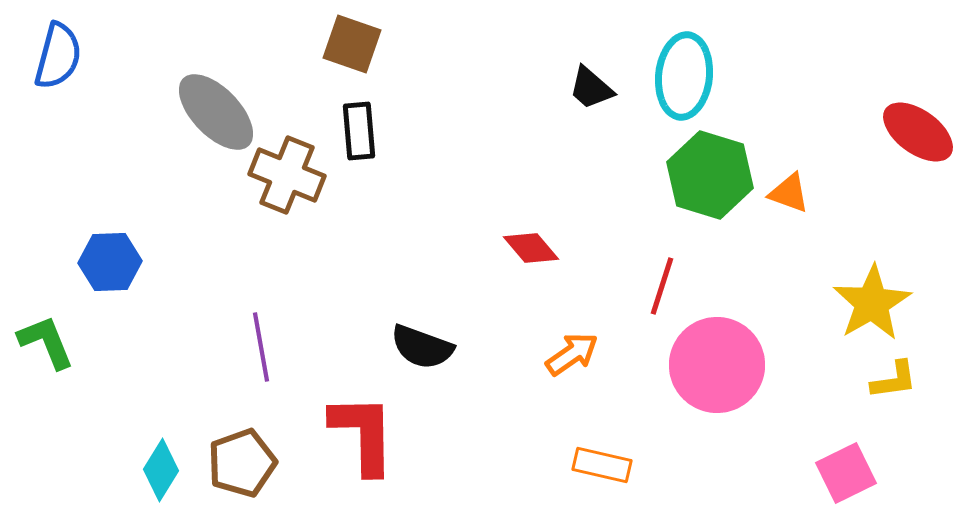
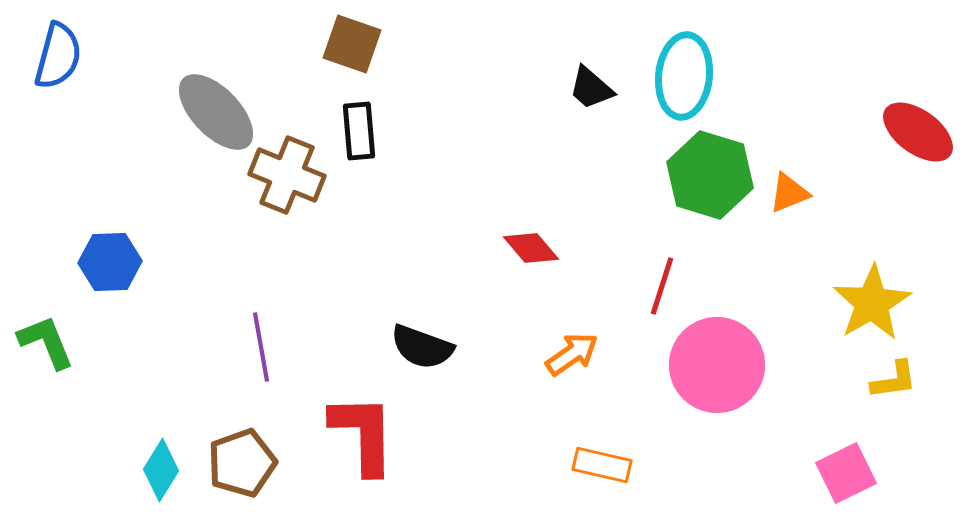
orange triangle: rotated 42 degrees counterclockwise
